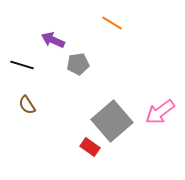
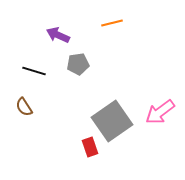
orange line: rotated 45 degrees counterclockwise
purple arrow: moved 5 px right, 5 px up
black line: moved 12 px right, 6 px down
brown semicircle: moved 3 px left, 2 px down
gray square: rotated 6 degrees clockwise
red rectangle: rotated 36 degrees clockwise
